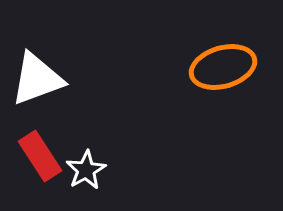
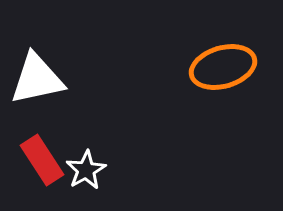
white triangle: rotated 8 degrees clockwise
red rectangle: moved 2 px right, 4 px down
